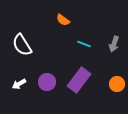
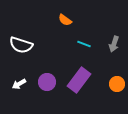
orange semicircle: moved 2 px right
white semicircle: moved 1 px left; rotated 40 degrees counterclockwise
